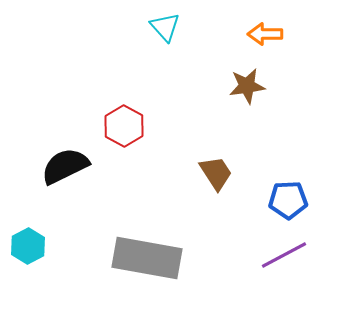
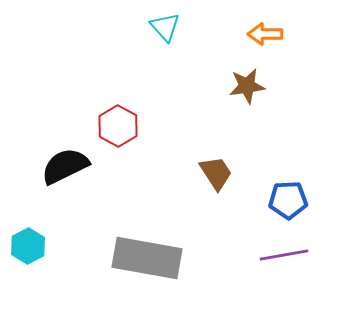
red hexagon: moved 6 px left
purple line: rotated 18 degrees clockwise
